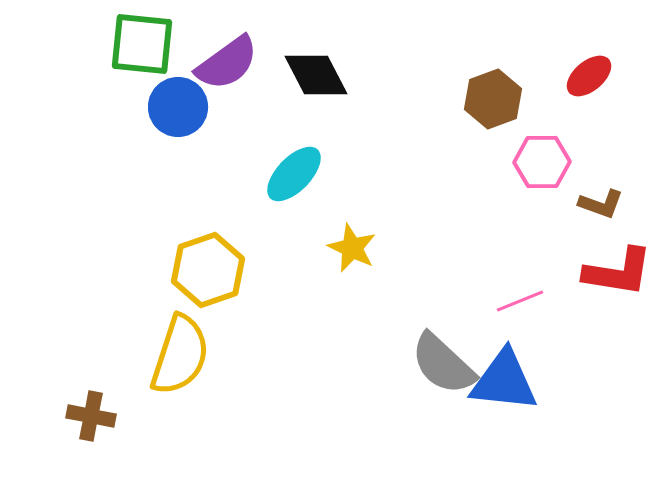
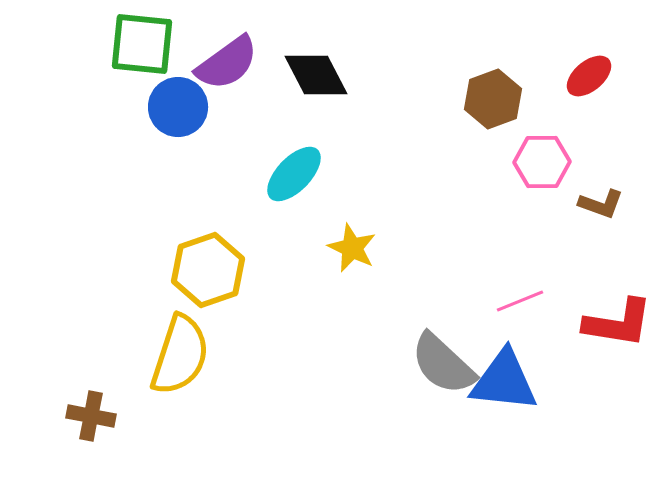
red L-shape: moved 51 px down
